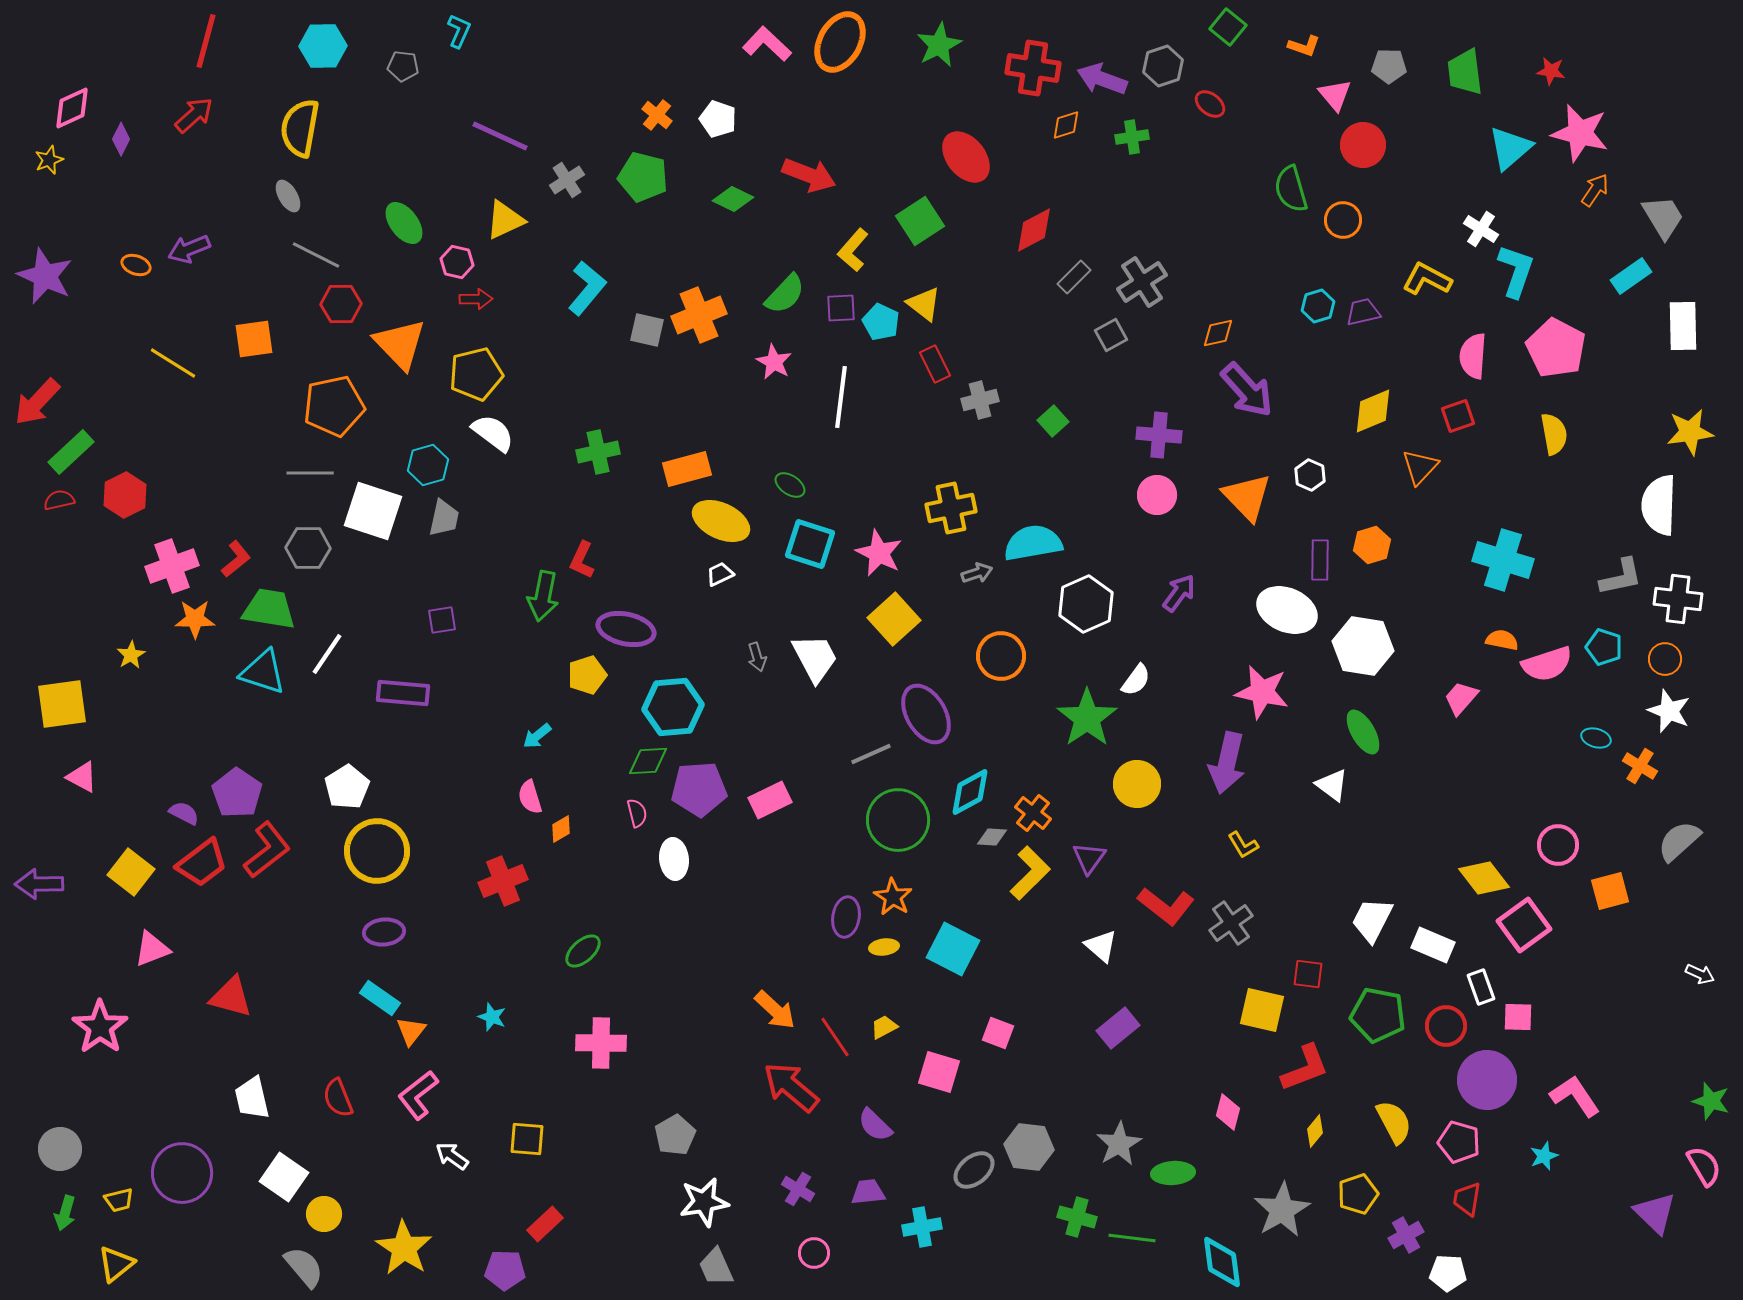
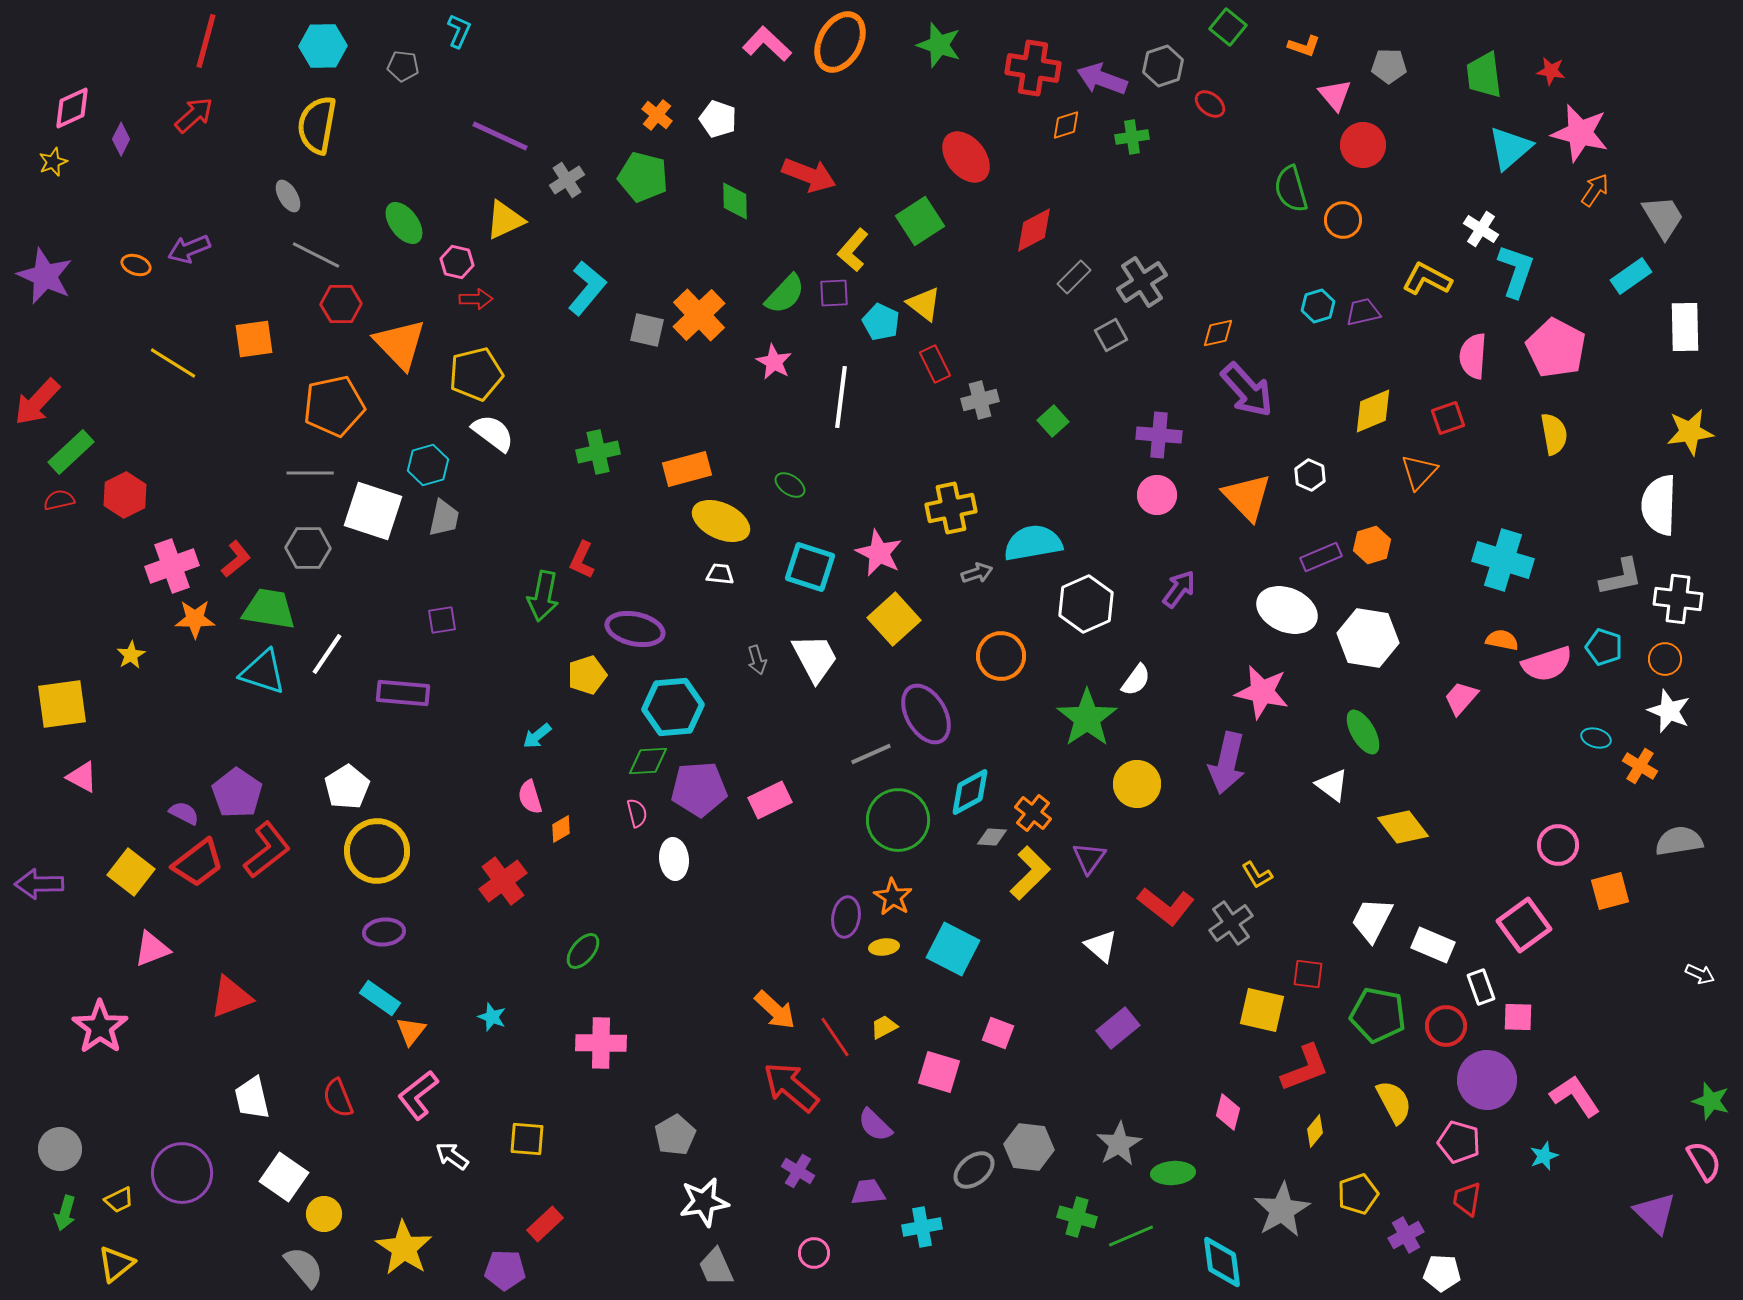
green star at (939, 45): rotated 27 degrees counterclockwise
green trapezoid at (1465, 72): moved 19 px right, 3 px down
yellow semicircle at (300, 128): moved 17 px right, 3 px up
yellow star at (49, 160): moved 4 px right, 2 px down
green diamond at (733, 199): moved 2 px right, 2 px down; rotated 63 degrees clockwise
purple square at (841, 308): moved 7 px left, 15 px up
orange cross at (699, 315): rotated 22 degrees counterclockwise
white rectangle at (1683, 326): moved 2 px right, 1 px down
red square at (1458, 416): moved 10 px left, 2 px down
orange triangle at (1420, 467): moved 1 px left, 5 px down
cyan square at (810, 544): moved 23 px down
purple rectangle at (1320, 560): moved 1 px right, 3 px up; rotated 66 degrees clockwise
white trapezoid at (720, 574): rotated 32 degrees clockwise
purple arrow at (1179, 593): moved 4 px up
purple ellipse at (626, 629): moved 9 px right
white hexagon at (1363, 646): moved 5 px right, 8 px up
gray arrow at (757, 657): moved 3 px down
gray semicircle at (1679, 841): rotated 33 degrees clockwise
yellow L-shape at (1243, 845): moved 14 px right, 30 px down
red trapezoid at (202, 863): moved 4 px left
yellow diamond at (1484, 878): moved 81 px left, 51 px up
red cross at (503, 881): rotated 15 degrees counterclockwise
green ellipse at (583, 951): rotated 9 degrees counterclockwise
red triangle at (231, 997): rotated 36 degrees counterclockwise
yellow semicircle at (1394, 1122): moved 20 px up
pink semicircle at (1704, 1166): moved 5 px up
purple cross at (798, 1189): moved 18 px up
yellow trapezoid at (119, 1200): rotated 12 degrees counterclockwise
green line at (1132, 1238): moved 1 px left, 2 px up; rotated 30 degrees counterclockwise
white pentagon at (1448, 1273): moved 6 px left
